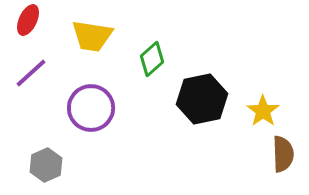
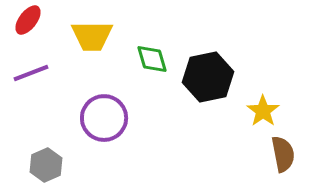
red ellipse: rotated 12 degrees clockwise
yellow trapezoid: rotated 9 degrees counterclockwise
green diamond: rotated 64 degrees counterclockwise
purple line: rotated 21 degrees clockwise
black hexagon: moved 6 px right, 22 px up
purple circle: moved 13 px right, 10 px down
brown semicircle: rotated 9 degrees counterclockwise
